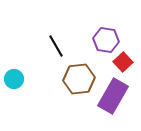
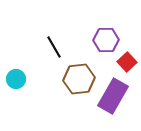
purple hexagon: rotated 10 degrees counterclockwise
black line: moved 2 px left, 1 px down
red square: moved 4 px right
cyan circle: moved 2 px right
